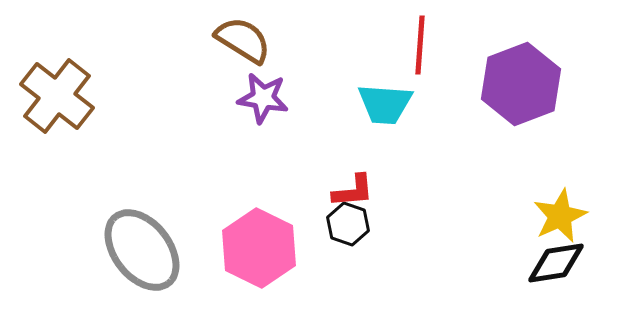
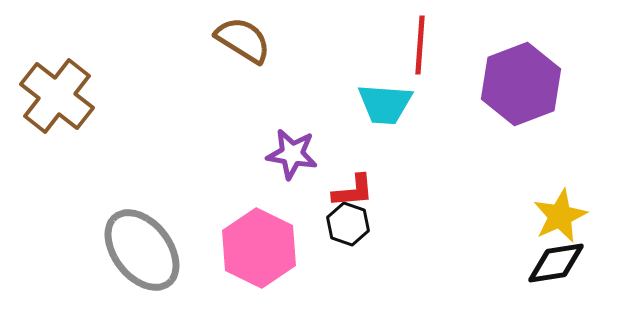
purple star: moved 29 px right, 56 px down
